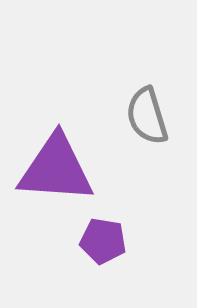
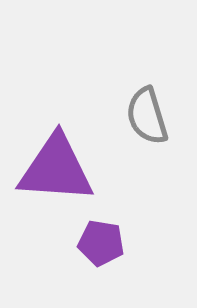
purple pentagon: moved 2 px left, 2 px down
